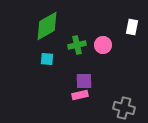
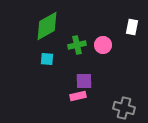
pink rectangle: moved 2 px left, 1 px down
